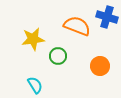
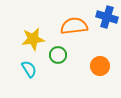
orange semicircle: moved 3 px left; rotated 28 degrees counterclockwise
green circle: moved 1 px up
cyan semicircle: moved 6 px left, 16 px up
